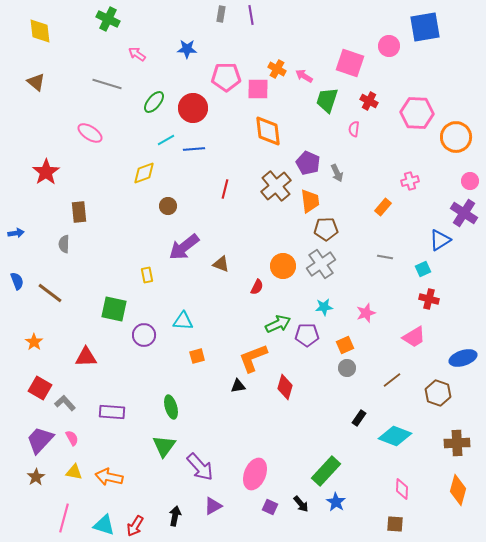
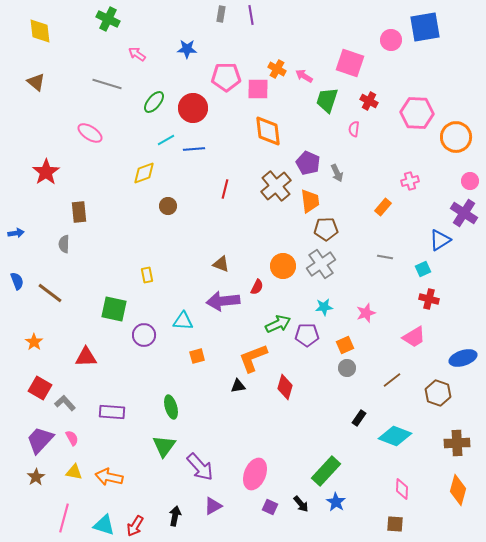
pink circle at (389, 46): moved 2 px right, 6 px up
purple arrow at (184, 247): moved 39 px right, 54 px down; rotated 32 degrees clockwise
